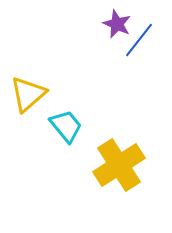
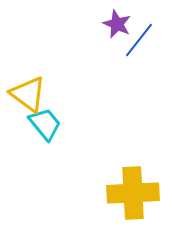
yellow triangle: rotated 42 degrees counterclockwise
cyan trapezoid: moved 21 px left, 2 px up
yellow cross: moved 14 px right, 28 px down; rotated 30 degrees clockwise
